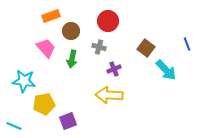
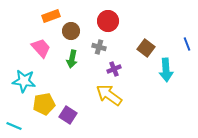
pink trapezoid: moved 5 px left
cyan arrow: rotated 40 degrees clockwise
yellow arrow: rotated 32 degrees clockwise
purple square: moved 6 px up; rotated 36 degrees counterclockwise
